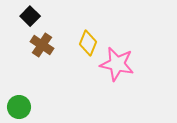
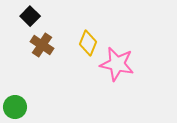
green circle: moved 4 px left
